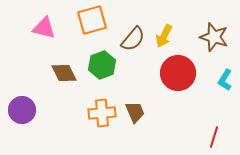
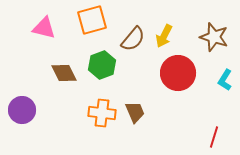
orange cross: rotated 12 degrees clockwise
